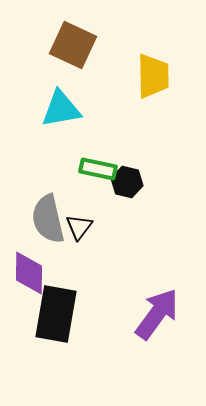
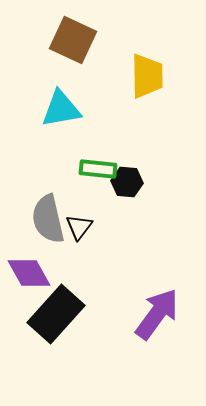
brown square: moved 5 px up
yellow trapezoid: moved 6 px left
green rectangle: rotated 6 degrees counterclockwise
black hexagon: rotated 8 degrees counterclockwise
purple diamond: rotated 30 degrees counterclockwise
black rectangle: rotated 32 degrees clockwise
